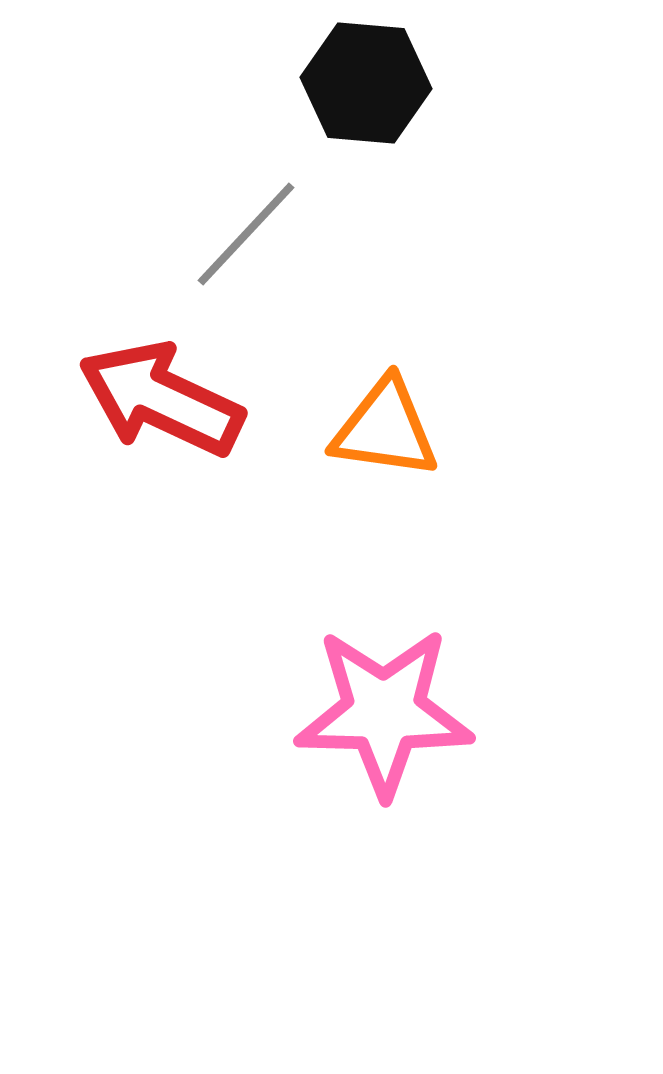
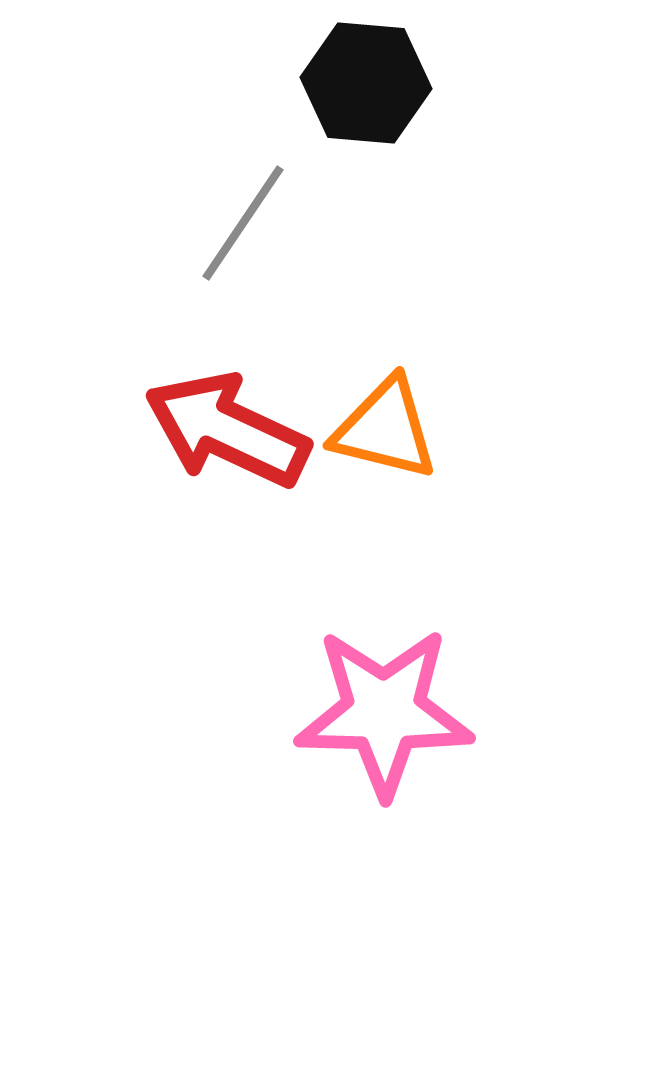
gray line: moved 3 px left, 11 px up; rotated 9 degrees counterclockwise
red arrow: moved 66 px right, 31 px down
orange triangle: rotated 6 degrees clockwise
